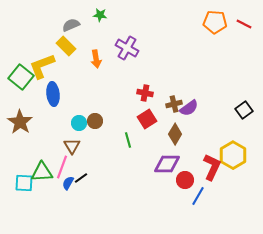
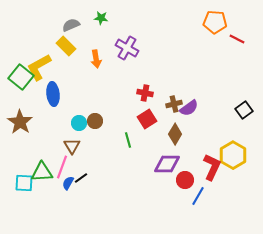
green star: moved 1 px right, 3 px down
red line: moved 7 px left, 15 px down
yellow L-shape: moved 3 px left, 1 px down; rotated 8 degrees counterclockwise
